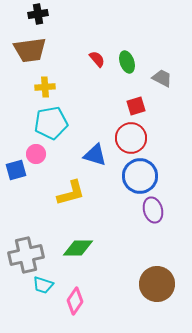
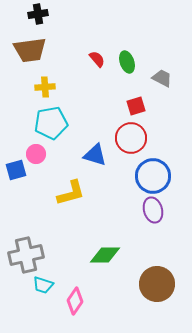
blue circle: moved 13 px right
green diamond: moved 27 px right, 7 px down
